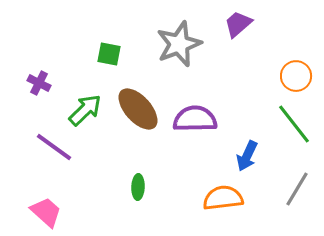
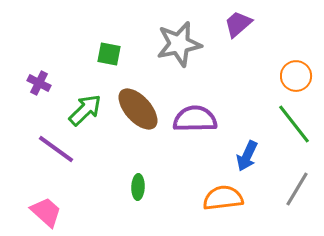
gray star: rotated 9 degrees clockwise
purple line: moved 2 px right, 2 px down
